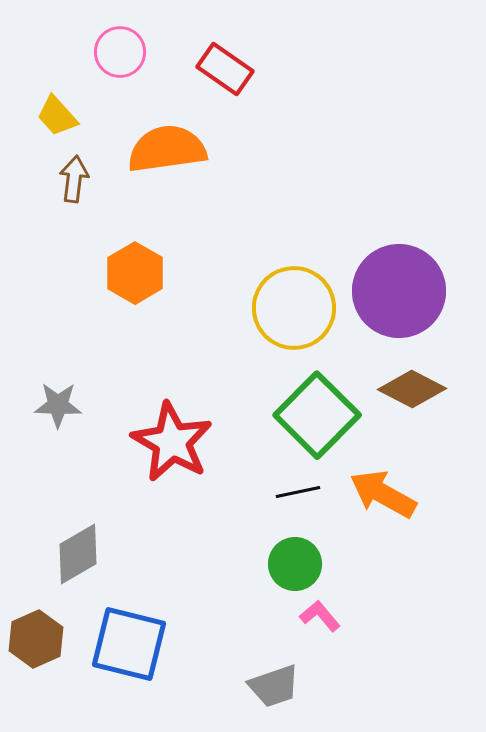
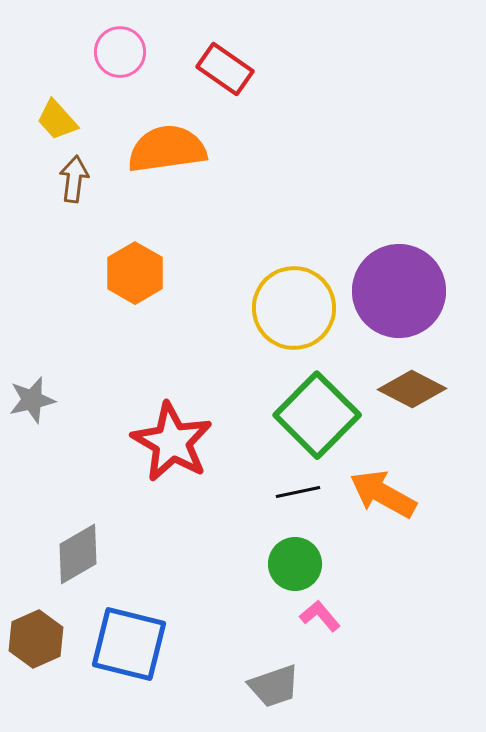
yellow trapezoid: moved 4 px down
gray star: moved 26 px left, 5 px up; rotated 15 degrees counterclockwise
